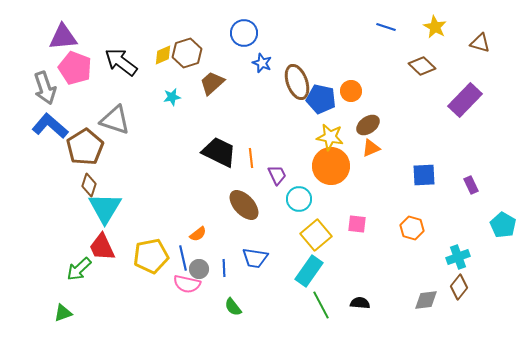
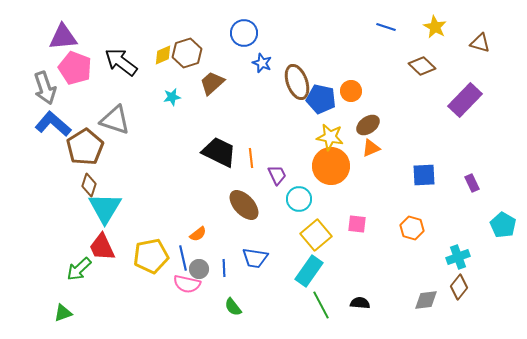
blue L-shape at (50, 126): moved 3 px right, 2 px up
purple rectangle at (471, 185): moved 1 px right, 2 px up
